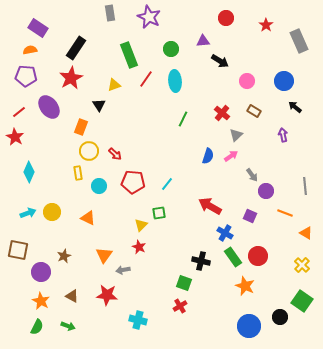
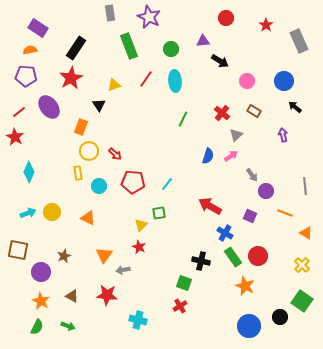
green rectangle at (129, 55): moved 9 px up
